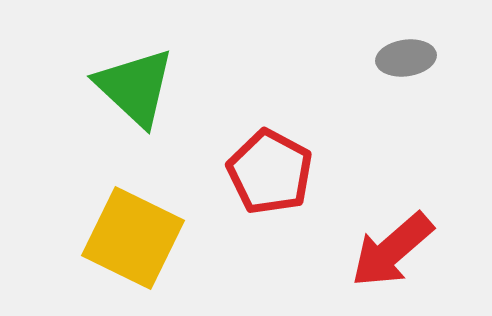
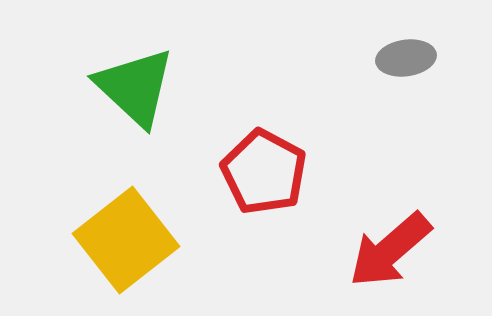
red pentagon: moved 6 px left
yellow square: moved 7 px left, 2 px down; rotated 26 degrees clockwise
red arrow: moved 2 px left
